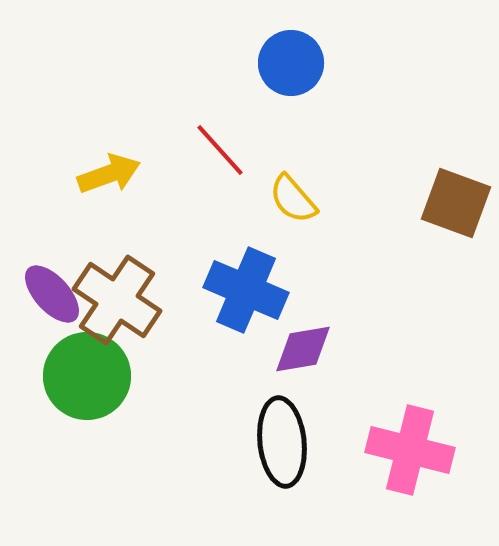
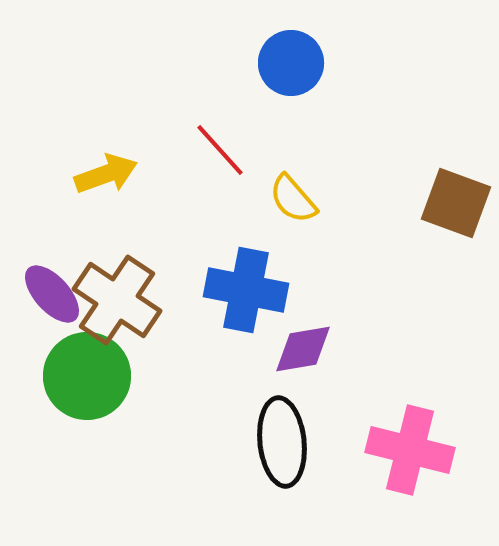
yellow arrow: moved 3 px left
blue cross: rotated 12 degrees counterclockwise
